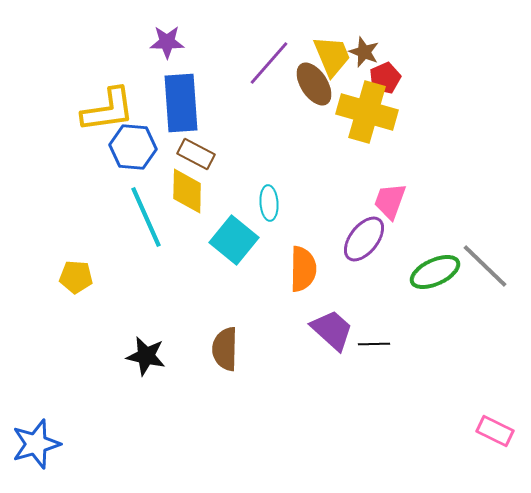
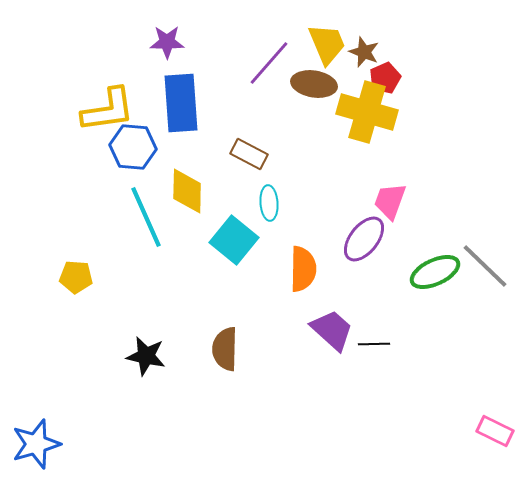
yellow trapezoid: moved 5 px left, 12 px up
brown ellipse: rotated 48 degrees counterclockwise
brown rectangle: moved 53 px right
